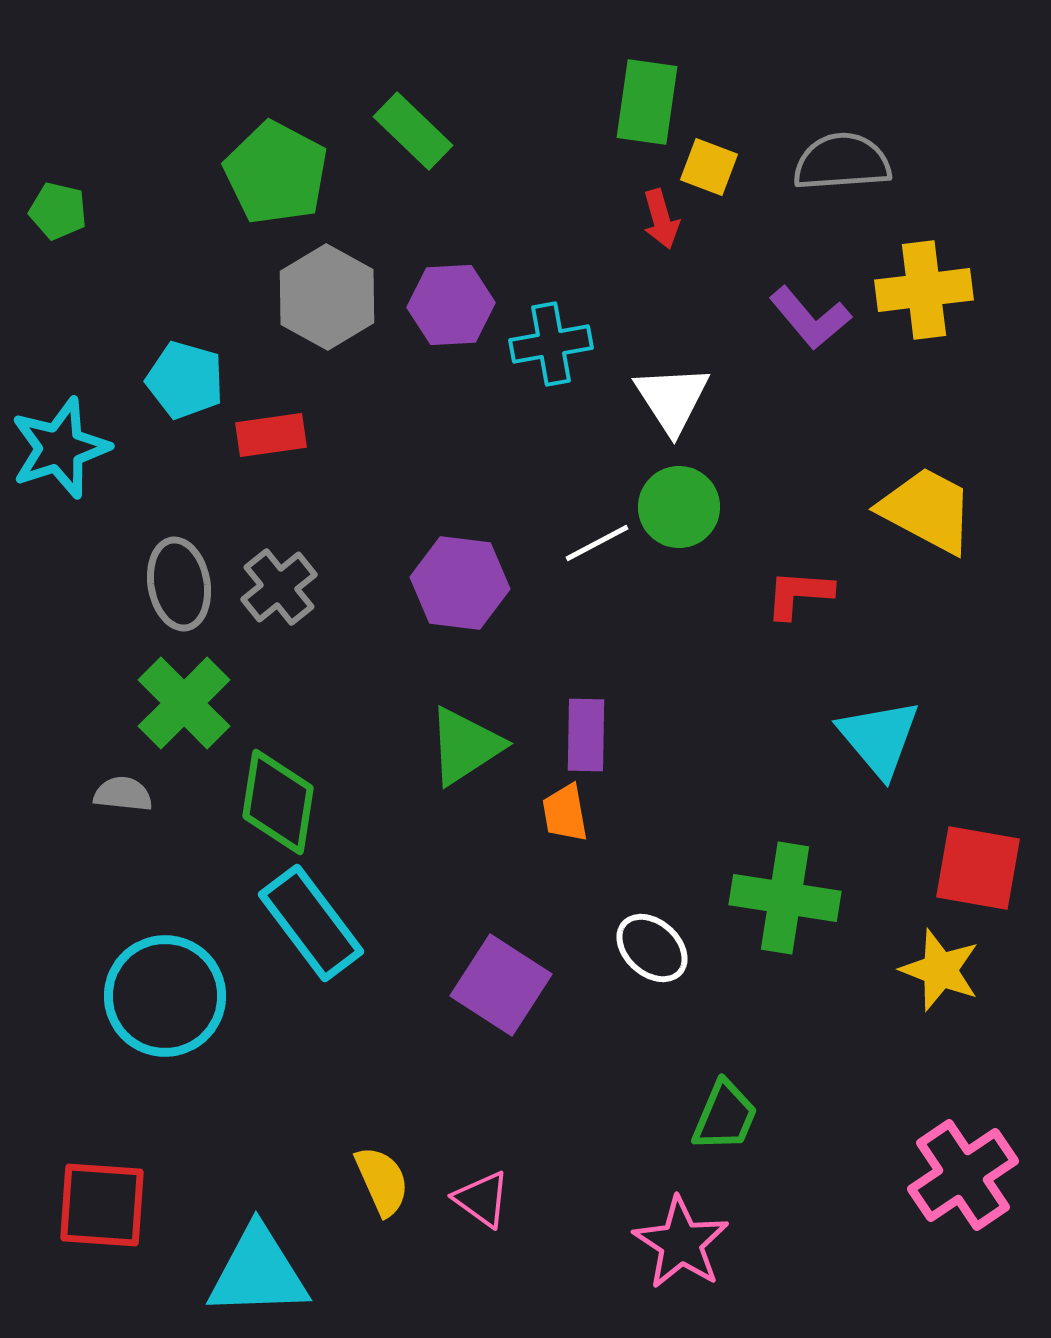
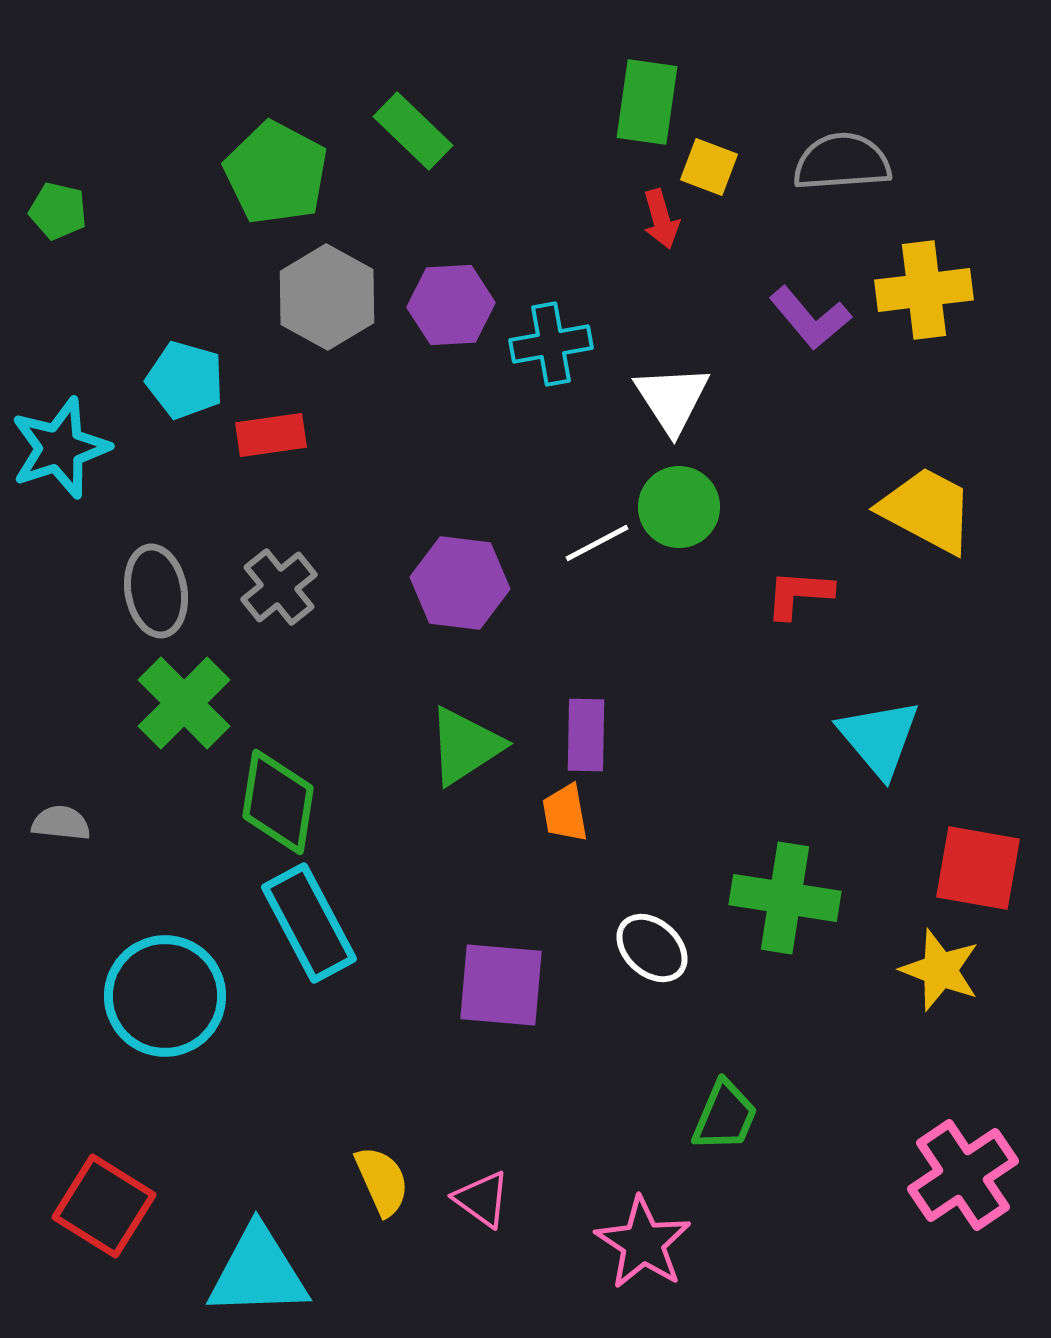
gray ellipse at (179, 584): moved 23 px left, 7 px down
gray semicircle at (123, 794): moved 62 px left, 29 px down
cyan rectangle at (311, 923): moved 2 px left; rotated 9 degrees clockwise
purple square at (501, 985): rotated 28 degrees counterclockwise
red square at (102, 1205): moved 2 px right, 1 px down; rotated 28 degrees clockwise
pink star at (681, 1243): moved 38 px left
